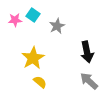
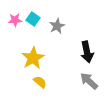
cyan square: moved 4 px down
